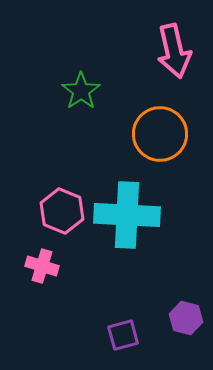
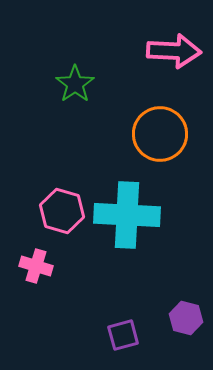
pink arrow: rotated 74 degrees counterclockwise
green star: moved 6 px left, 7 px up
pink hexagon: rotated 6 degrees counterclockwise
pink cross: moved 6 px left
